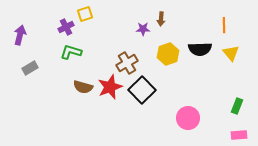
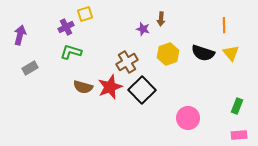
purple star: rotated 16 degrees clockwise
black semicircle: moved 3 px right, 4 px down; rotated 20 degrees clockwise
brown cross: moved 1 px up
